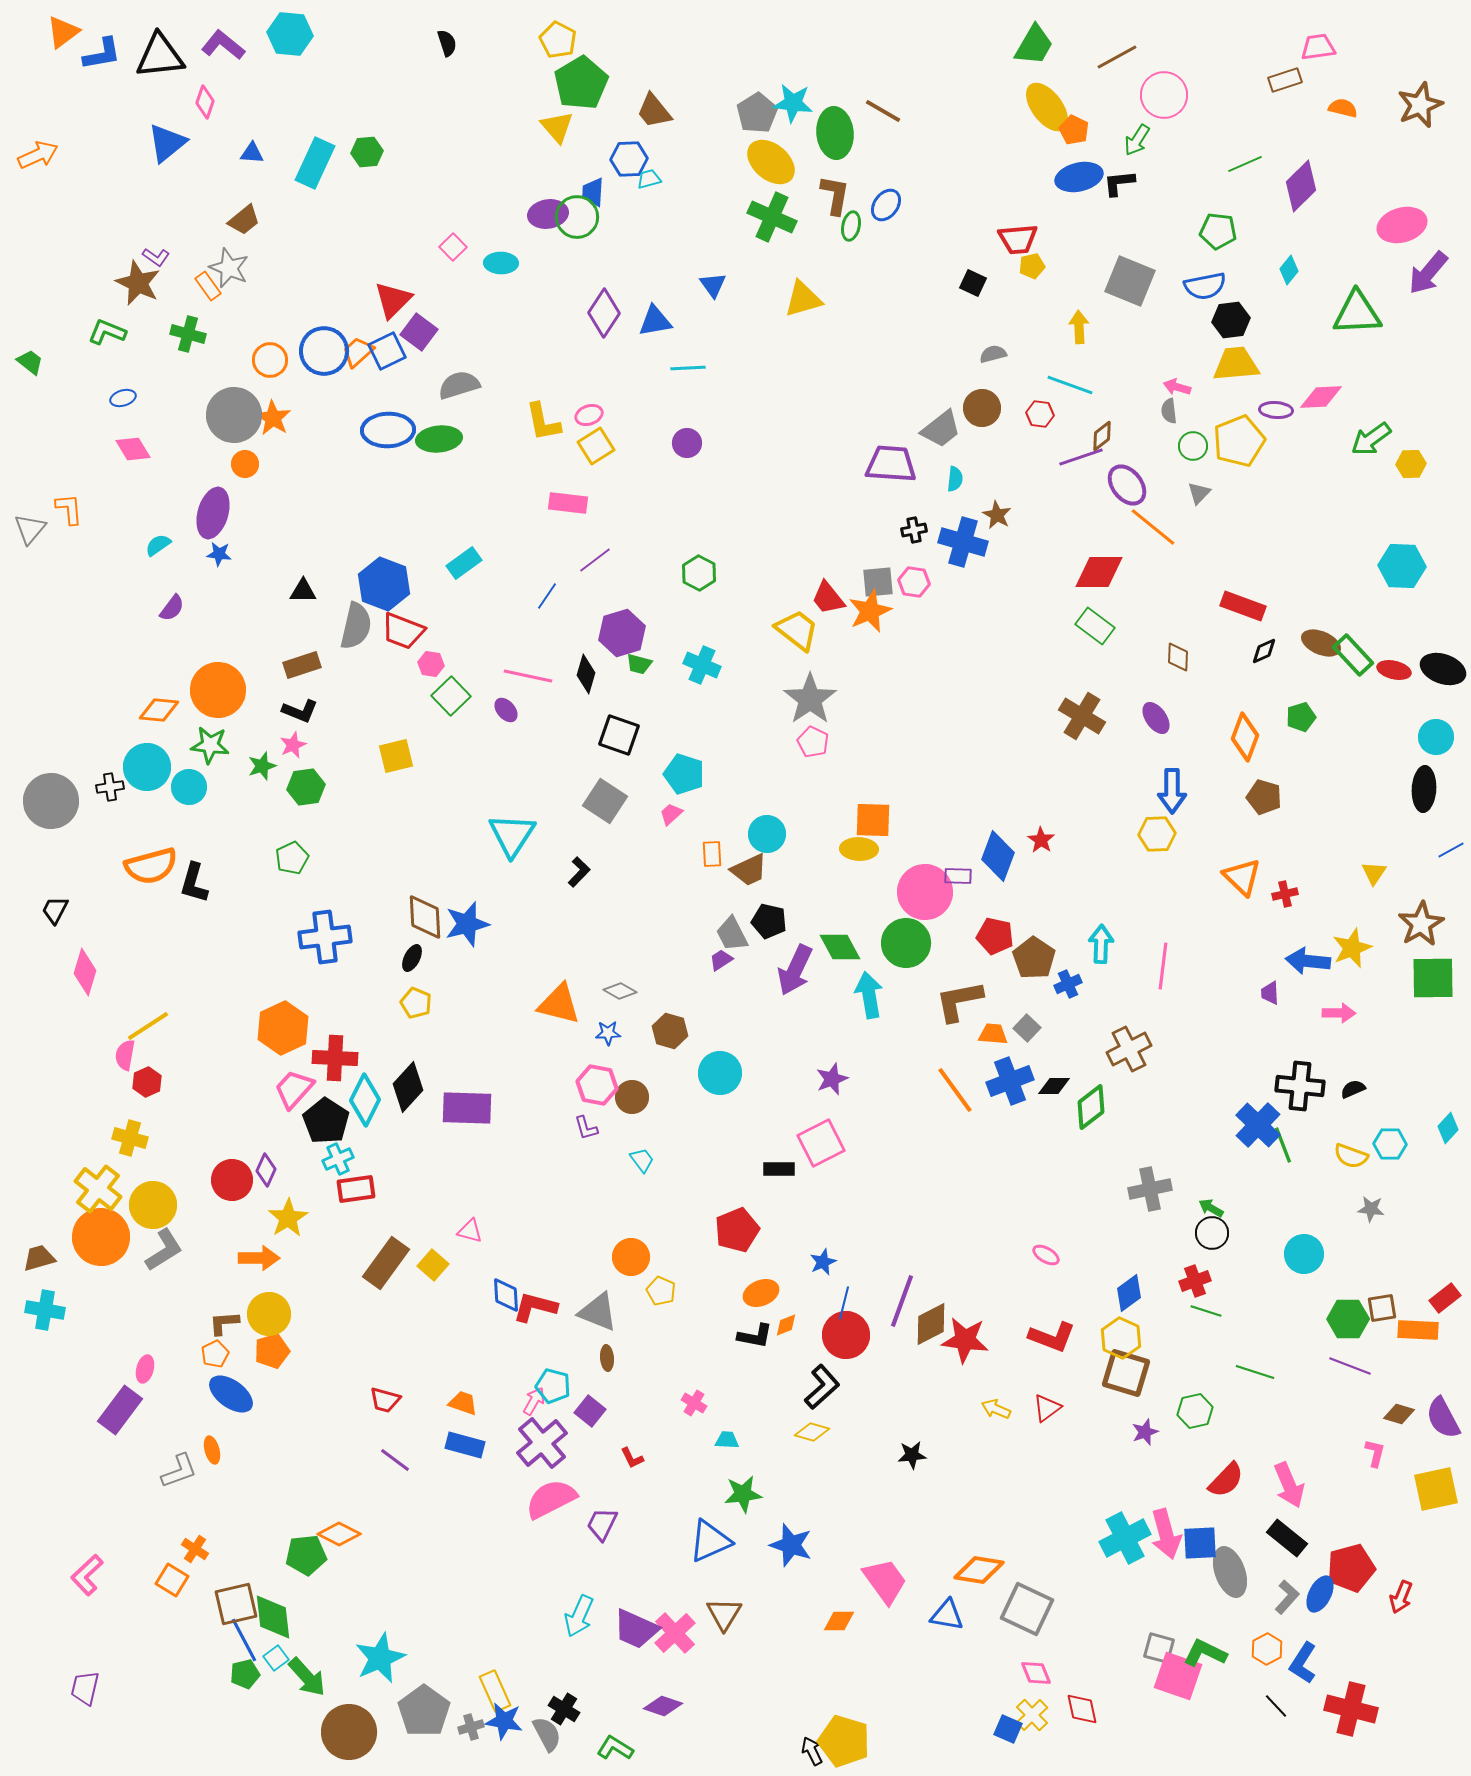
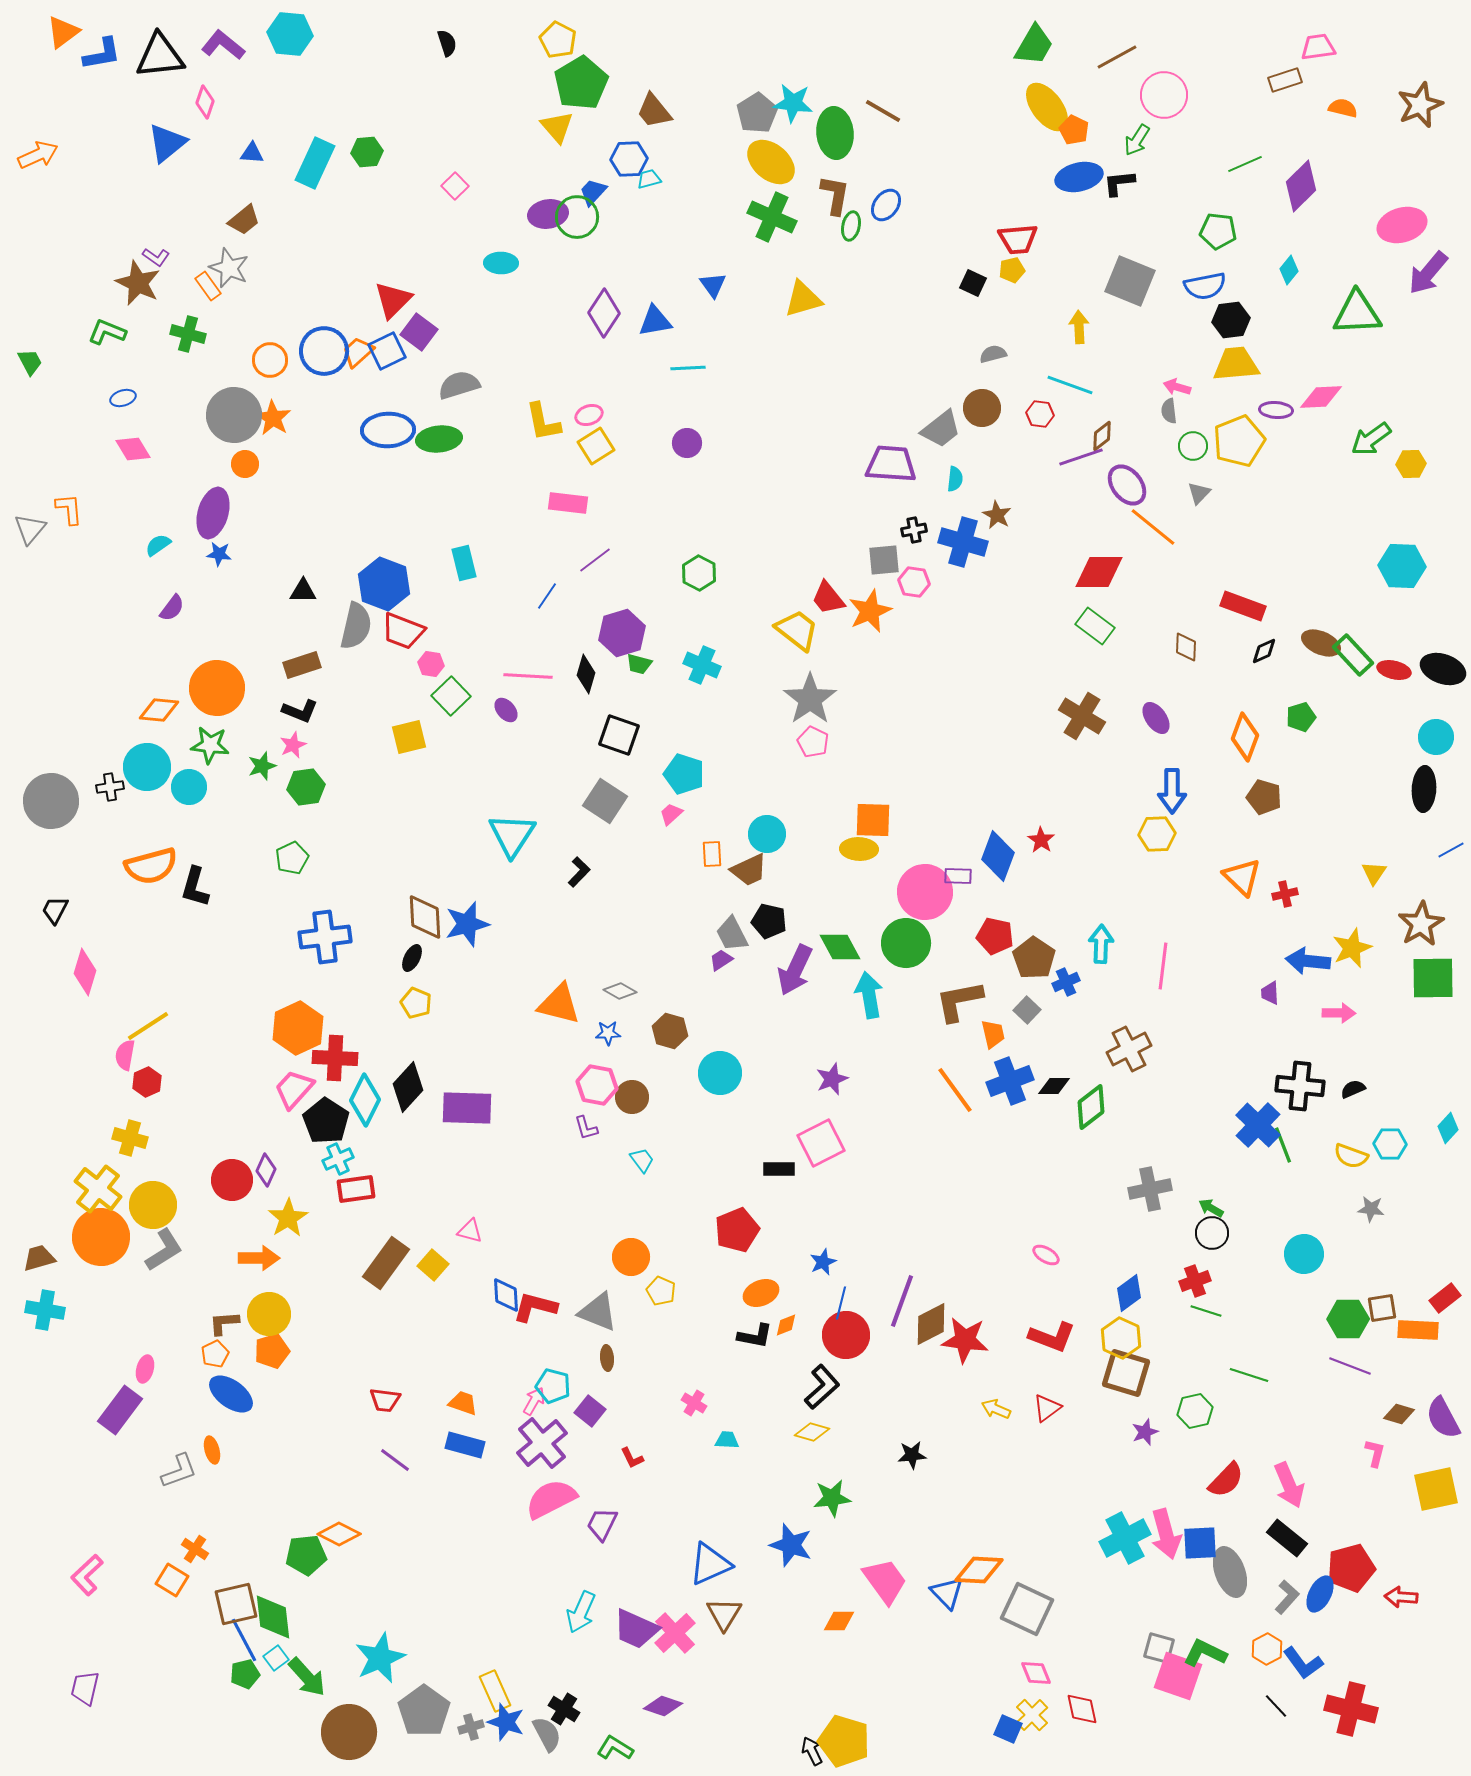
blue trapezoid at (593, 192): rotated 40 degrees clockwise
pink square at (453, 247): moved 2 px right, 61 px up
yellow pentagon at (1032, 266): moved 20 px left, 4 px down
green trapezoid at (30, 362): rotated 24 degrees clockwise
cyan rectangle at (464, 563): rotated 68 degrees counterclockwise
gray square at (878, 582): moved 6 px right, 22 px up
brown diamond at (1178, 657): moved 8 px right, 10 px up
pink line at (528, 676): rotated 9 degrees counterclockwise
orange circle at (218, 690): moved 1 px left, 2 px up
yellow square at (396, 756): moved 13 px right, 19 px up
black L-shape at (194, 883): moved 1 px right, 4 px down
blue cross at (1068, 984): moved 2 px left, 2 px up
orange hexagon at (283, 1028): moved 15 px right
gray square at (1027, 1028): moved 18 px up
orange trapezoid at (993, 1034): rotated 72 degrees clockwise
blue line at (844, 1303): moved 3 px left
green line at (1255, 1372): moved 6 px left, 3 px down
red trapezoid at (385, 1400): rotated 8 degrees counterclockwise
green star at (743, 1494): moved 89 px right, 4 px down
blue triangle at (710, 1541): moved 23 px down
orange diamond at (979, 1570): rotated 6 degrees counterclockwise
red arrow at (1401, 1597): rotated 72 degrees clockwise
blue triangle at (947, 1615): moved 22 px up; rotated 36 degrees clockwise
cyan arrow at (579, 1616): moved 2 px right, 4 px up
blue L-shape at (1303, 1663): rotated 69 degrees counterclockwise
blue star at (504, 1721): moved 2 px right, 1 px down; rotated 9 degrees clockwise
